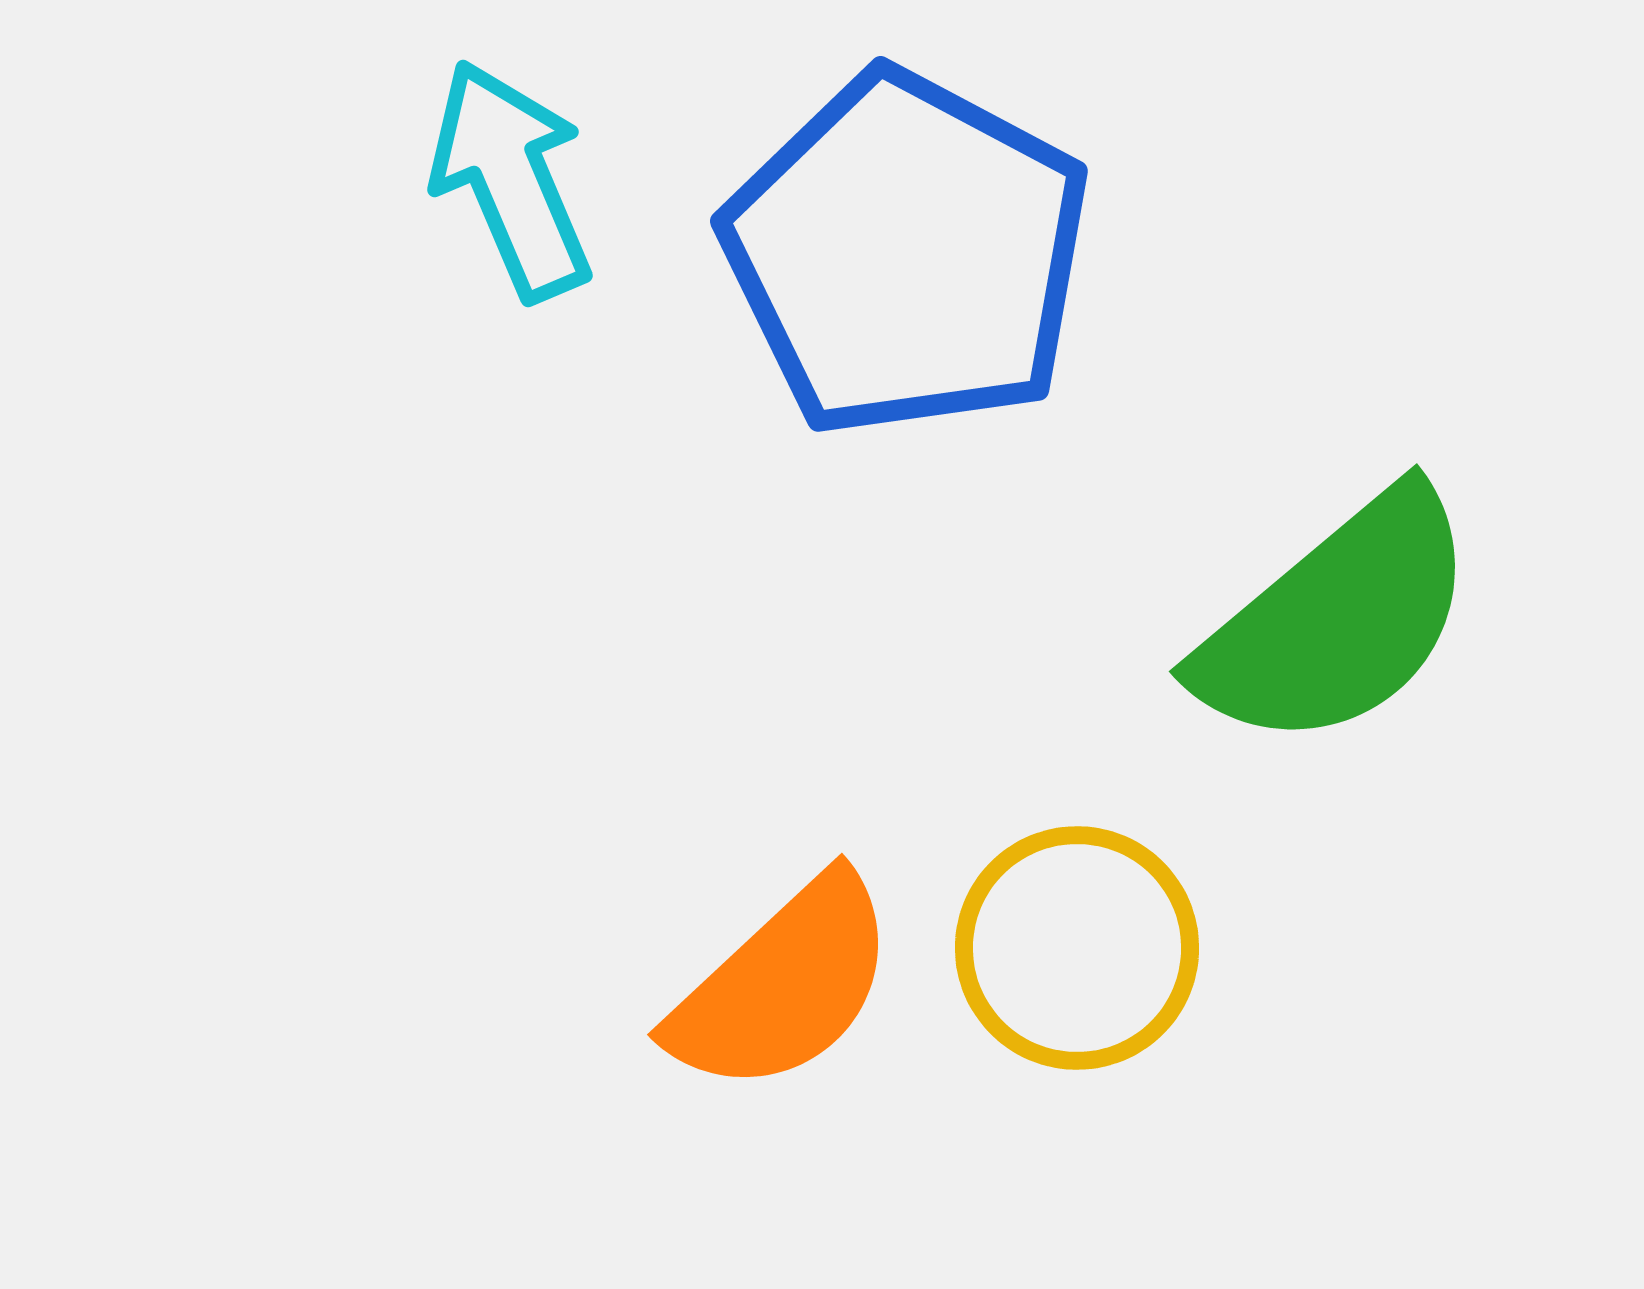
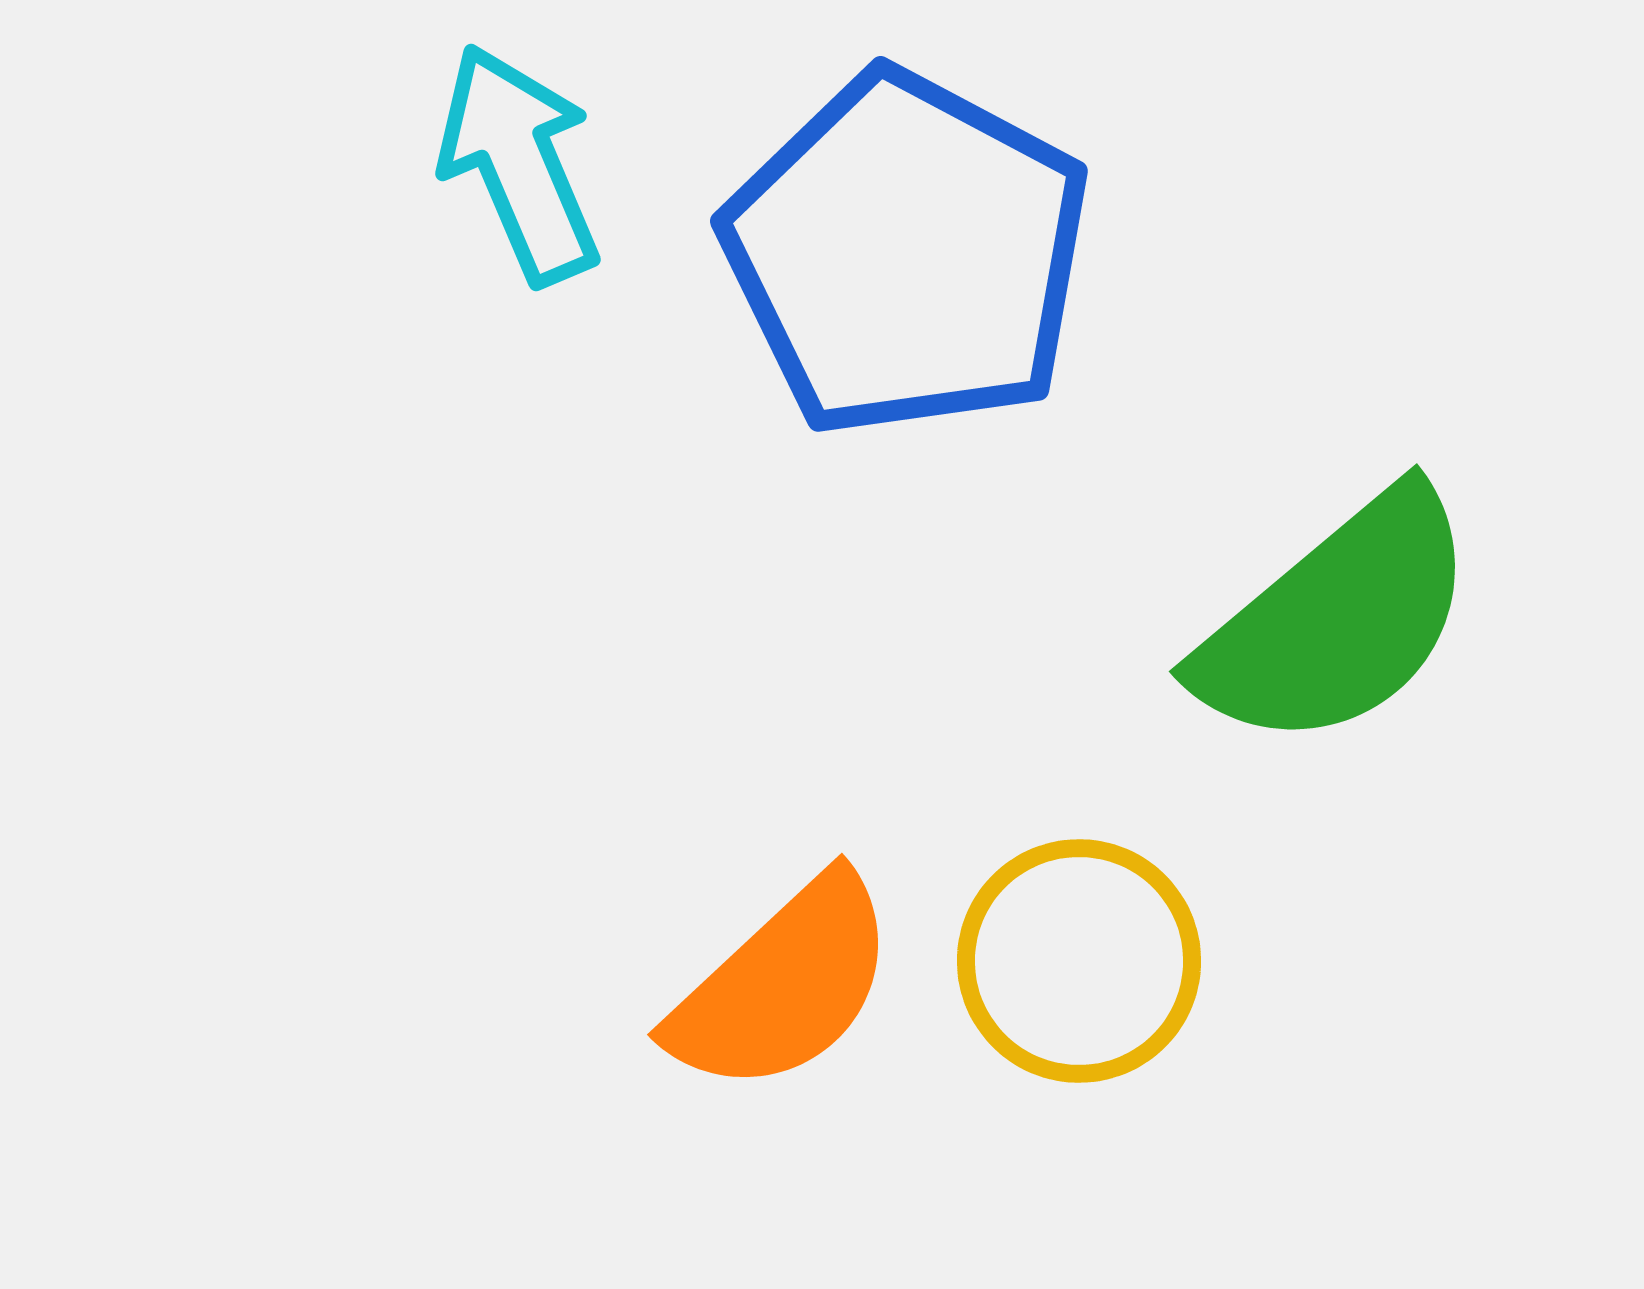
cyan arrow: moved 8 px right, 16 px up
yellow circle: moved 2 px right, 13 px down
